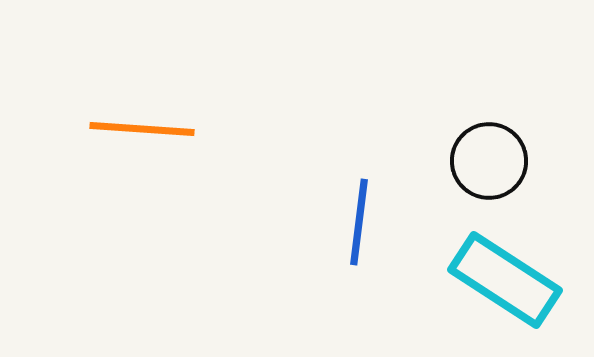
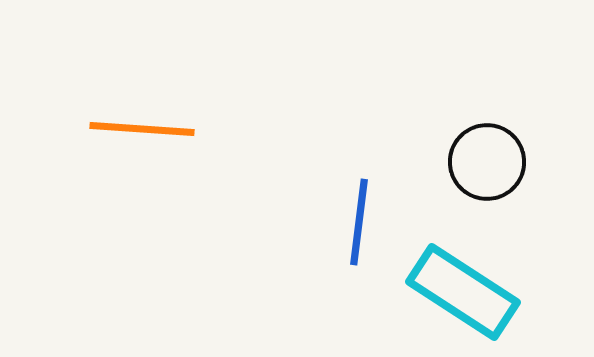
black circle: moved 2 px left, 1 px down
cyan rectangle: moved 42 px left, 12 px down
